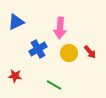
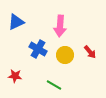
pink arrow: moved 2 px up
blue cross: rotated 30 degrees counterclockwise
yellow circle: moved 4 px left, 2 px down
